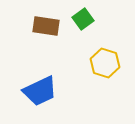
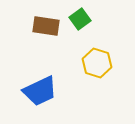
green square: moved 3 px left
yellow hexagon: moved 8 px left
